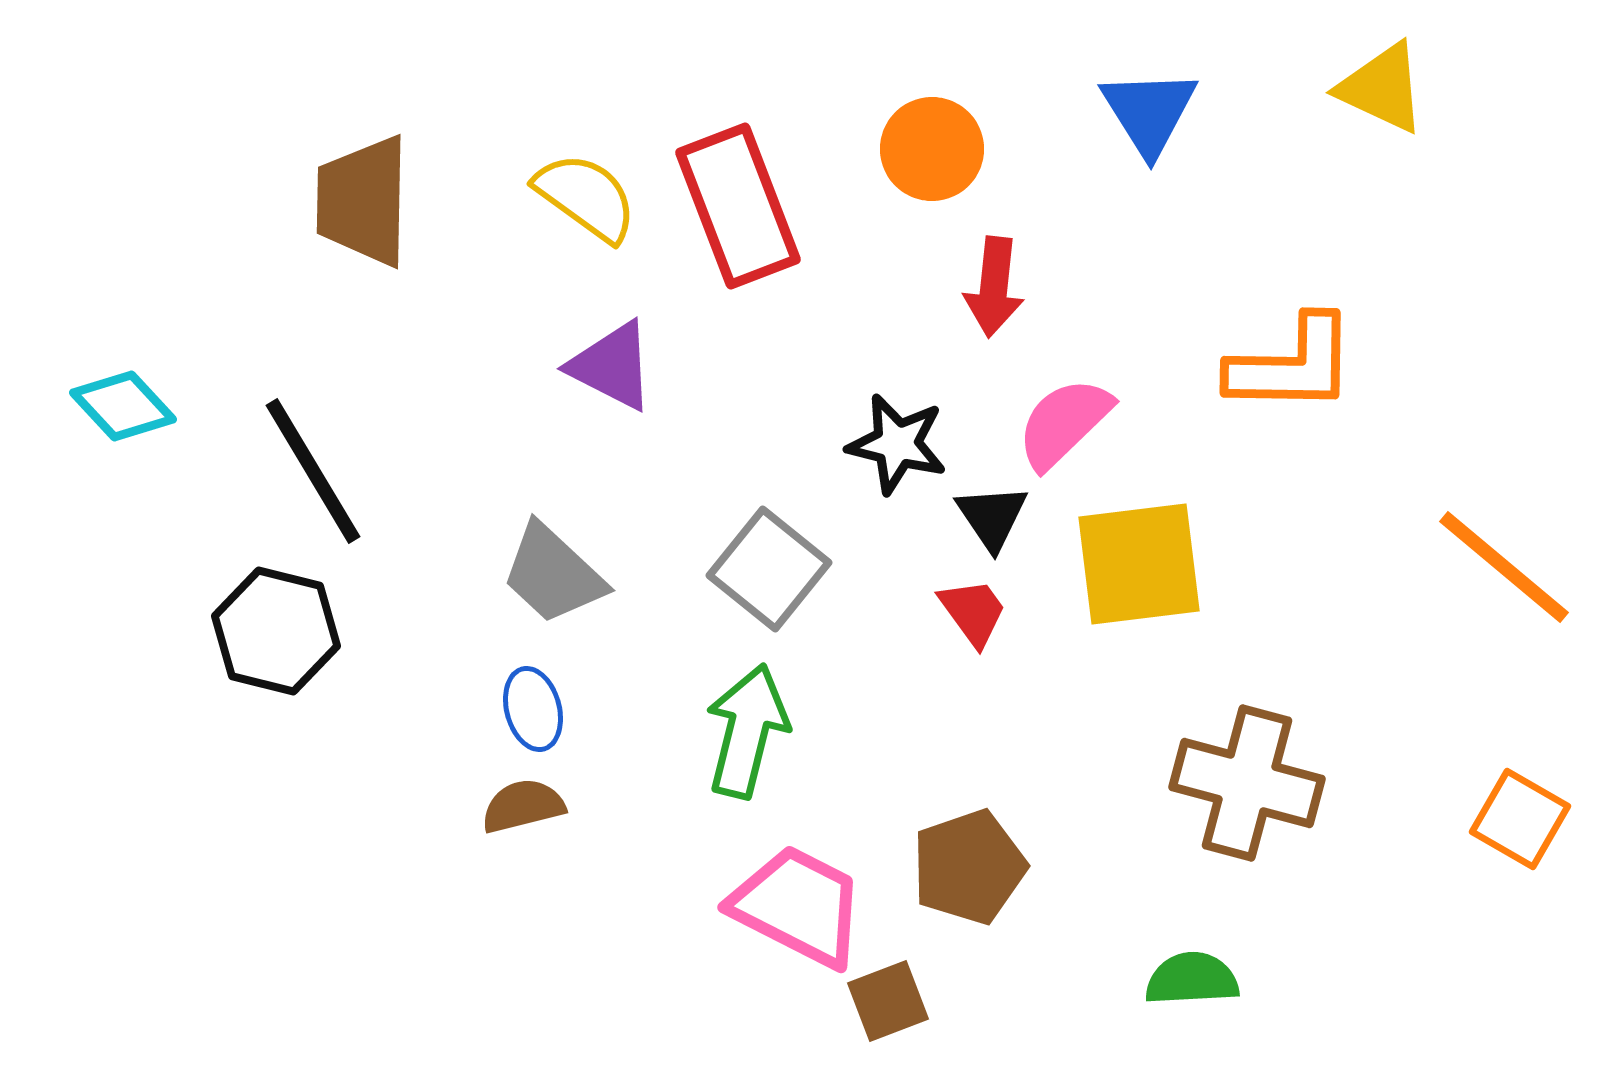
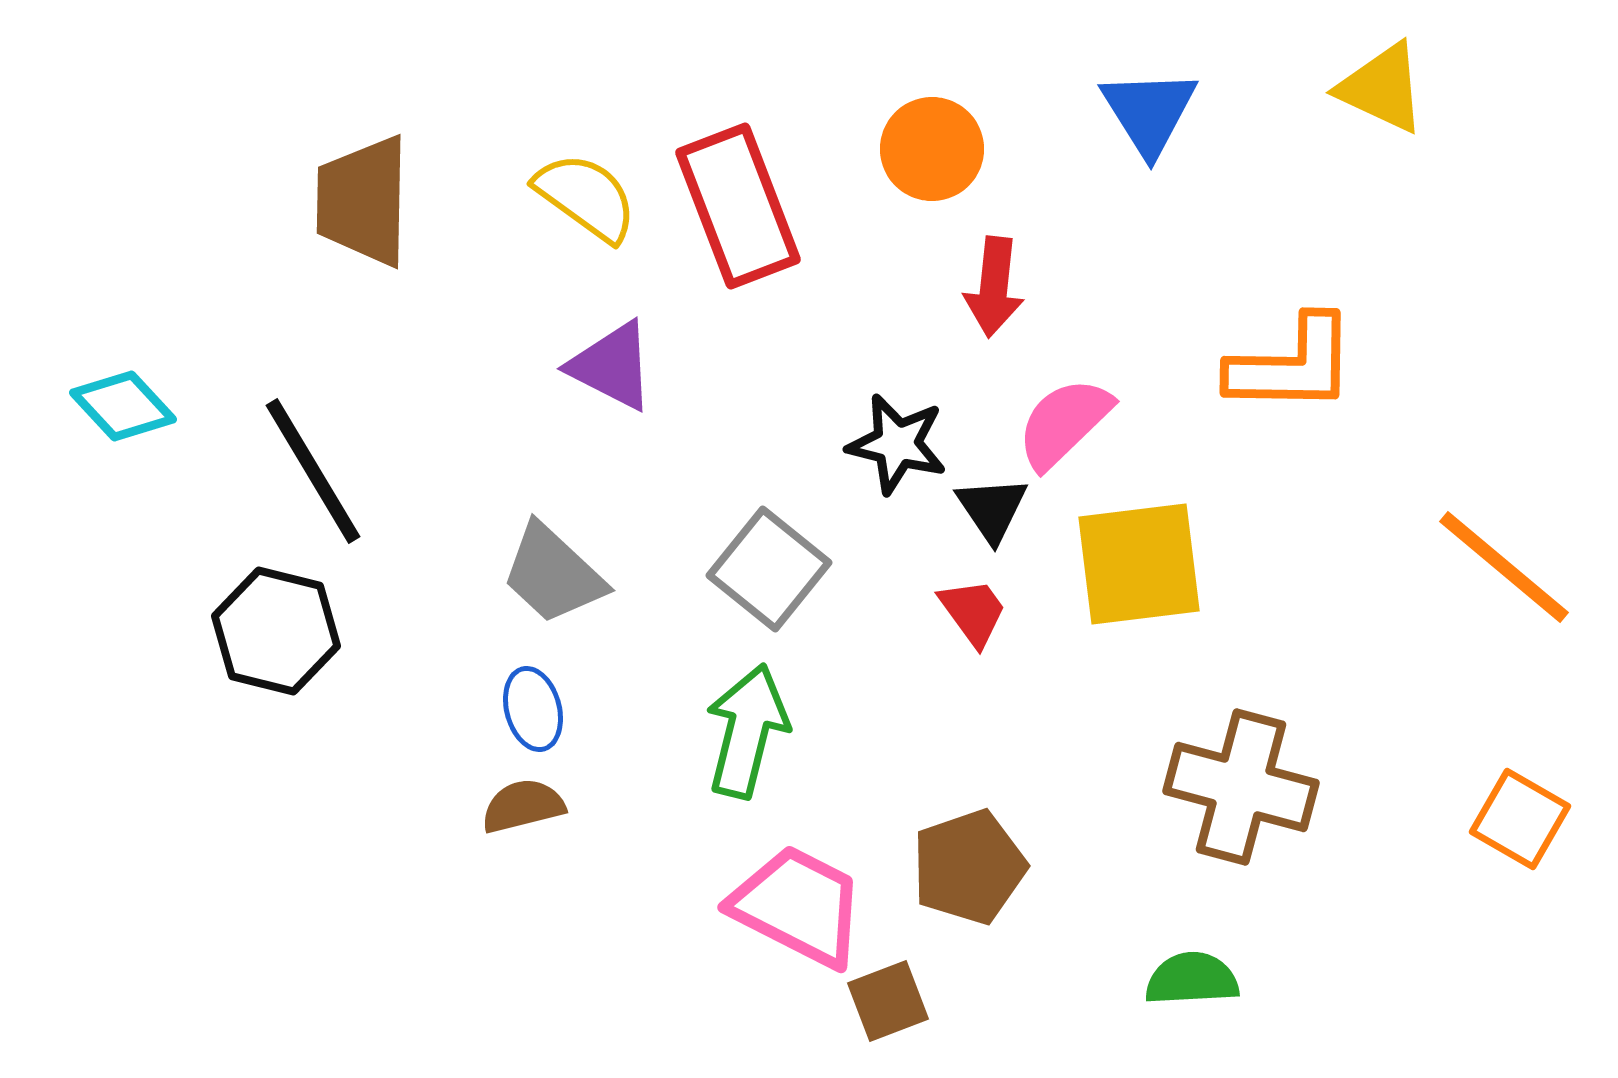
black triangle: moved 8 px up
brown cross: moved 6 px left, 4 px down
